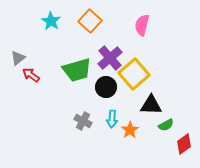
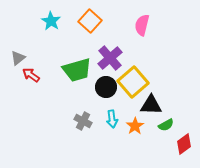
yellow square: moved 1 px left, 8 px down
cyan arrow: rotated 12 degrees counterclockwise
orange star: moved 5 px right, 4 px up
